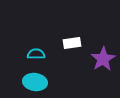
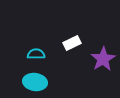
white rectangle: rotated 18 degrees counterclockwise
